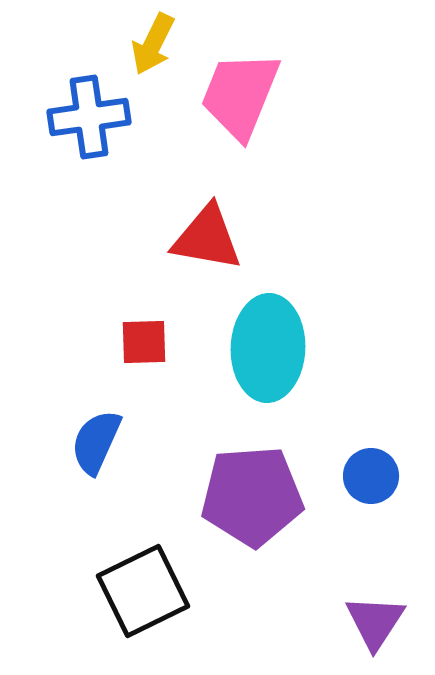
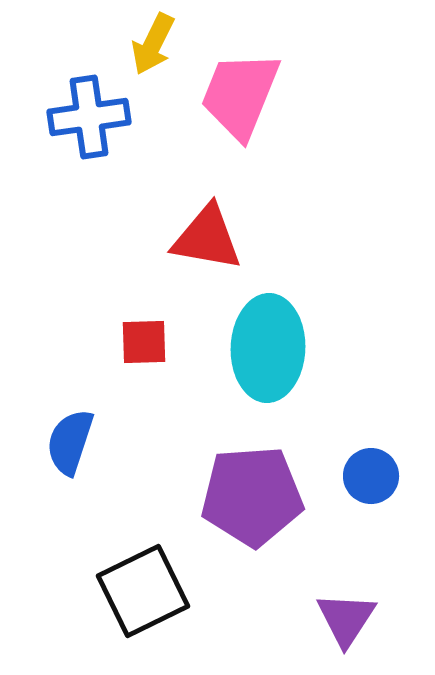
blue semicircle: moved 26 px left; rotated 6 degrees counterclockwise
purple triangle: moved 29 px left, 3 px up
